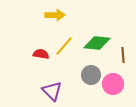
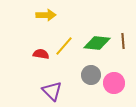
yellow arrow: moved 9 px left
brown line: moved 14 px up
pink circle: moved 1 px right, 1 px up
